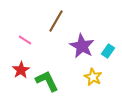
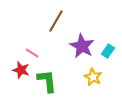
pink line: moved 7 px right, 13 px down
red star: rotated 24 degrees counterclockwise
green L-shape: rotated 20 degrees clockwise
